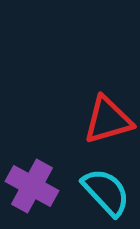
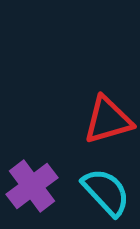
purple cross: rotated 24 degrees clockwise
